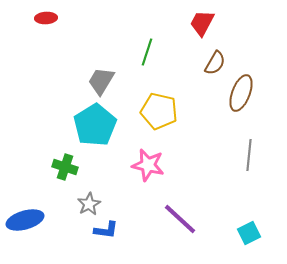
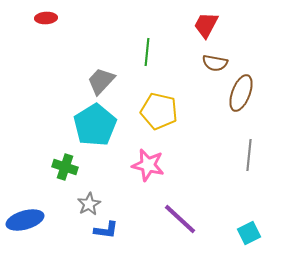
red trapezoid: moved 4 px right, 2 px down
green line: rotated 12 degrees counterclockwise
brown semicircle: rotated 70 degrees clockwise
gray trapezoid: rotated 12 degrees clockwise
